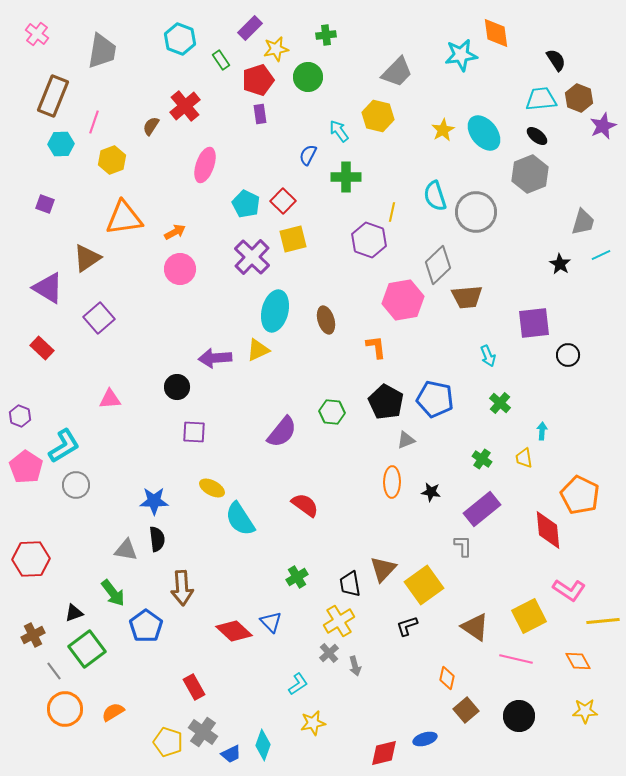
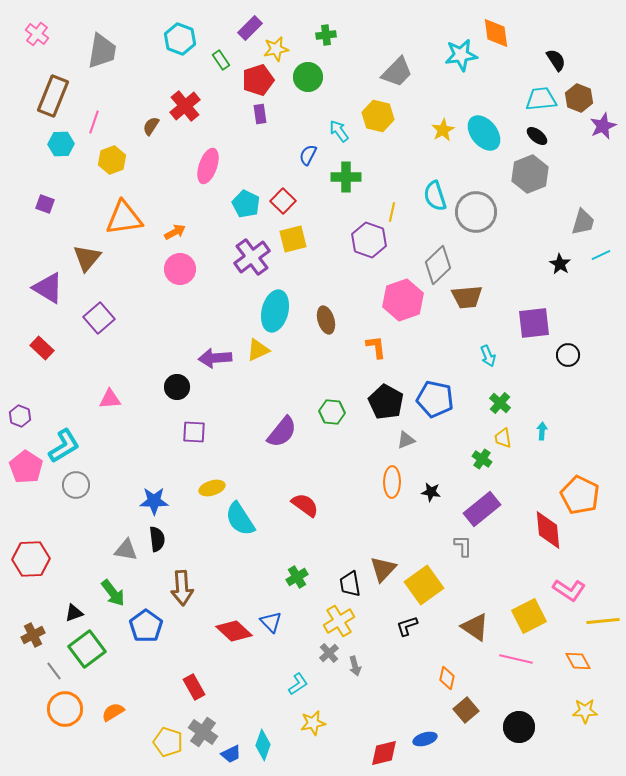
pink ellipse at (205, 165): moved 3 px right, 1 px down
purple cross at (252, 257): rotated 9 degrees clockwise
brown triangle at (87, 258): rotated 16 degrees counterclockwise
pink hexagon at (403, 300): rotated 9 degrees counterclockwise
yellow trapezoid at (524, 458): moved 21 px left, 20 px up
yellow ellipse at (212, 488): rotated 45 degrees counterclockwise
black circle at (519, 716): moved 11 px down
